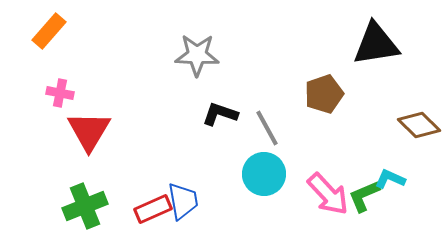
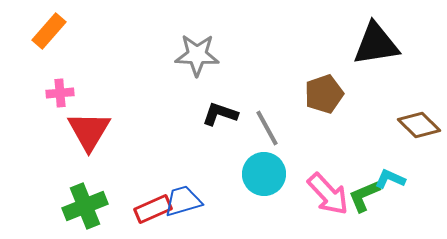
pink cross: rotated 16 degrees counterclockwise
blue trapezoid: rotated 96 degrees counterclockwise
